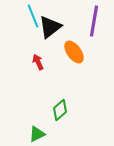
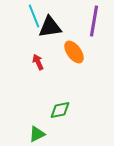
cyan line: moved 1 px right
black triangle: rotated 30 degrees clockwise
green diamond: rotated 30 degrees clockwise
